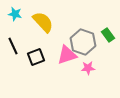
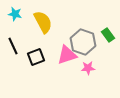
yellow semicircle: rotated 15 degrees clockwise
